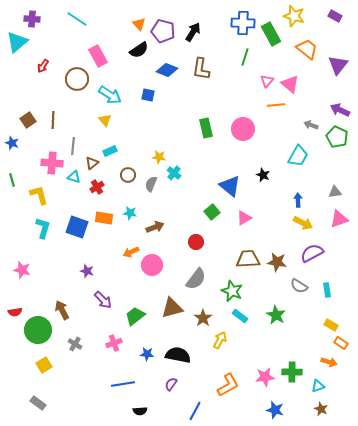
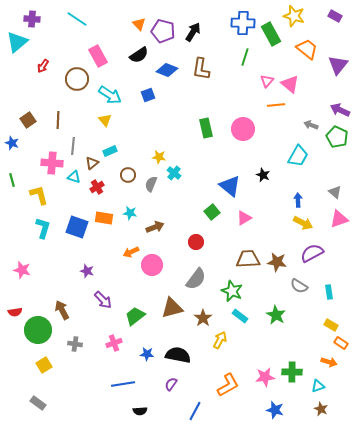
black semicircle at (139, 50): moved 5 px down
blue square at (148, 95): rotated 32 degrees counterclockwise
brown line at (53, 120): moved 5 px right
gray triangle at (335, 192): rotated 48 degrees clockwise
cyan rectangle at (327, 290): moved 2 px right, 2 px down
gray cross at (75, 344): rotated 24 degrees counterclockwise
